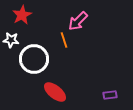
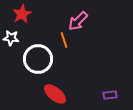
red star: moved 1 px up
white star: moved 2 px up
white circle: moved 4 px right
red ellipse: moved 2 px down
